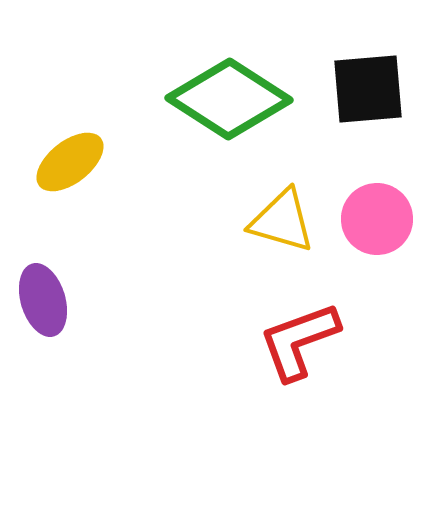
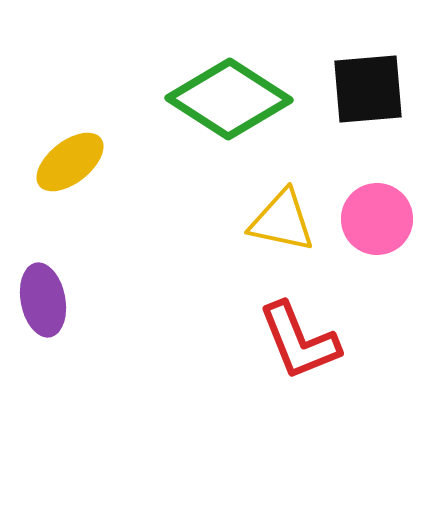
yellow triangle: rotated 4 degrees counterclockwise
purple ellipse: rotated 6 degrees clockwise
red L-shape: rotated 92 degrees counterclockwise
